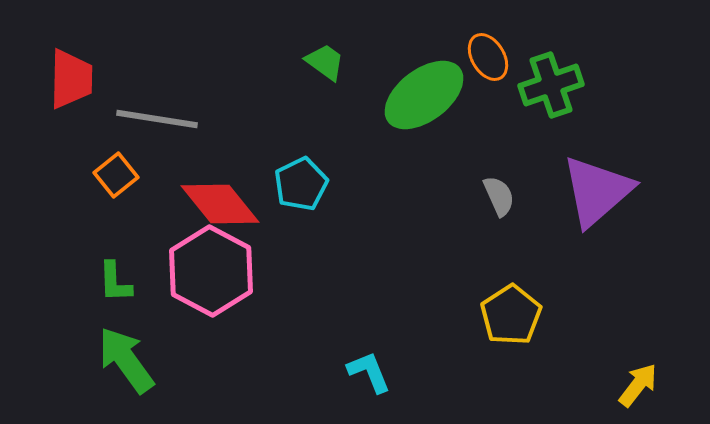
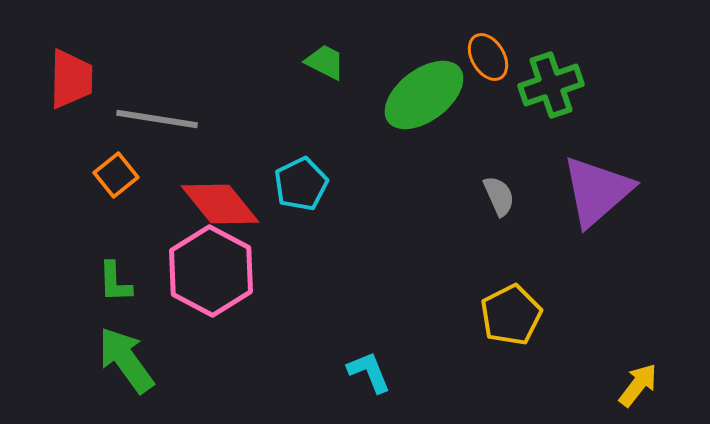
green trapezoid: rotated 9 degrees counterclockwise
yellow pentagon: rotated 6 degrees clockwise
